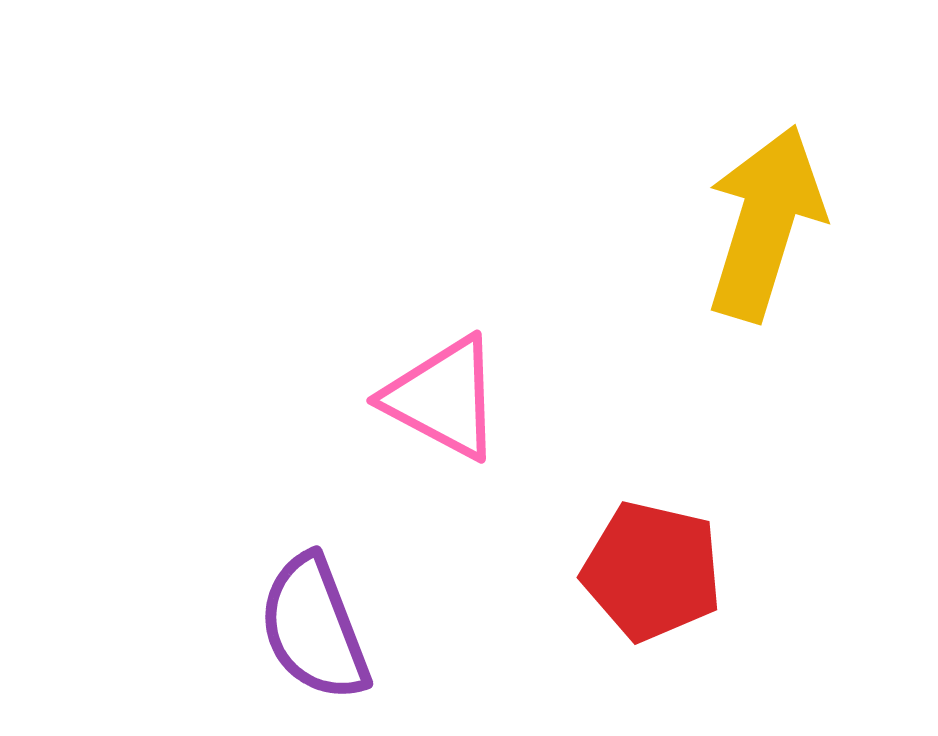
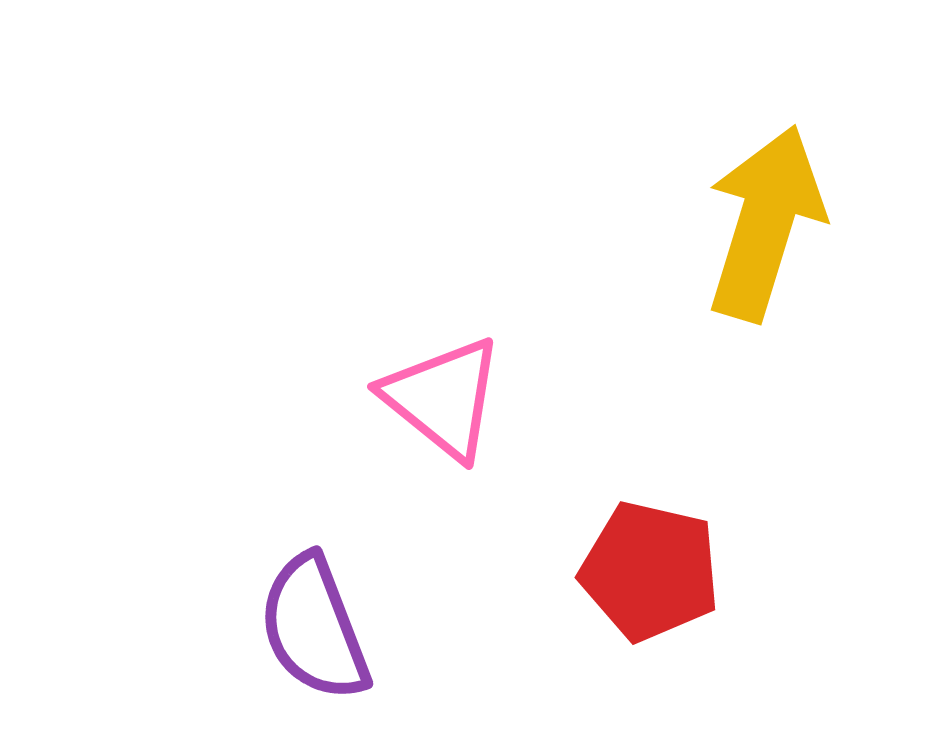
pink triangle: rotated 11 degrees clockwise
red pentagon: moved 2 px left
